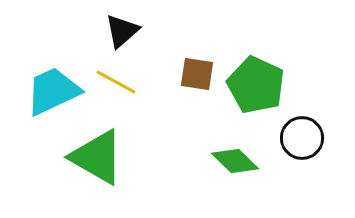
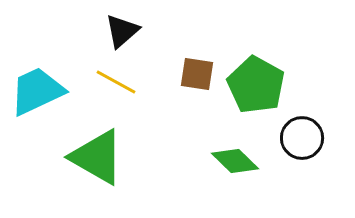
green pentagon: rotated 4 degrees clockwise
cyan trapezoid: moved 16 px left
